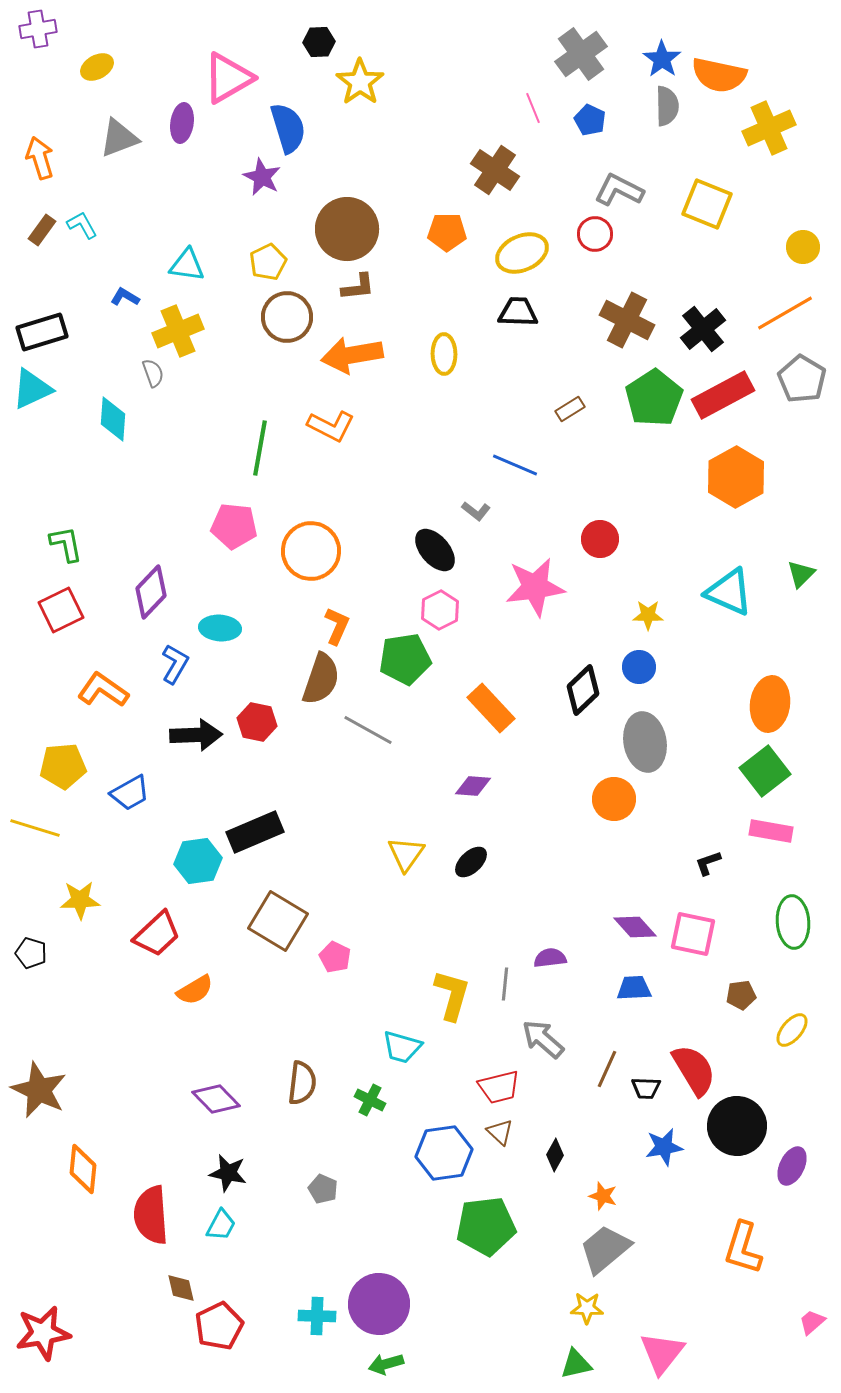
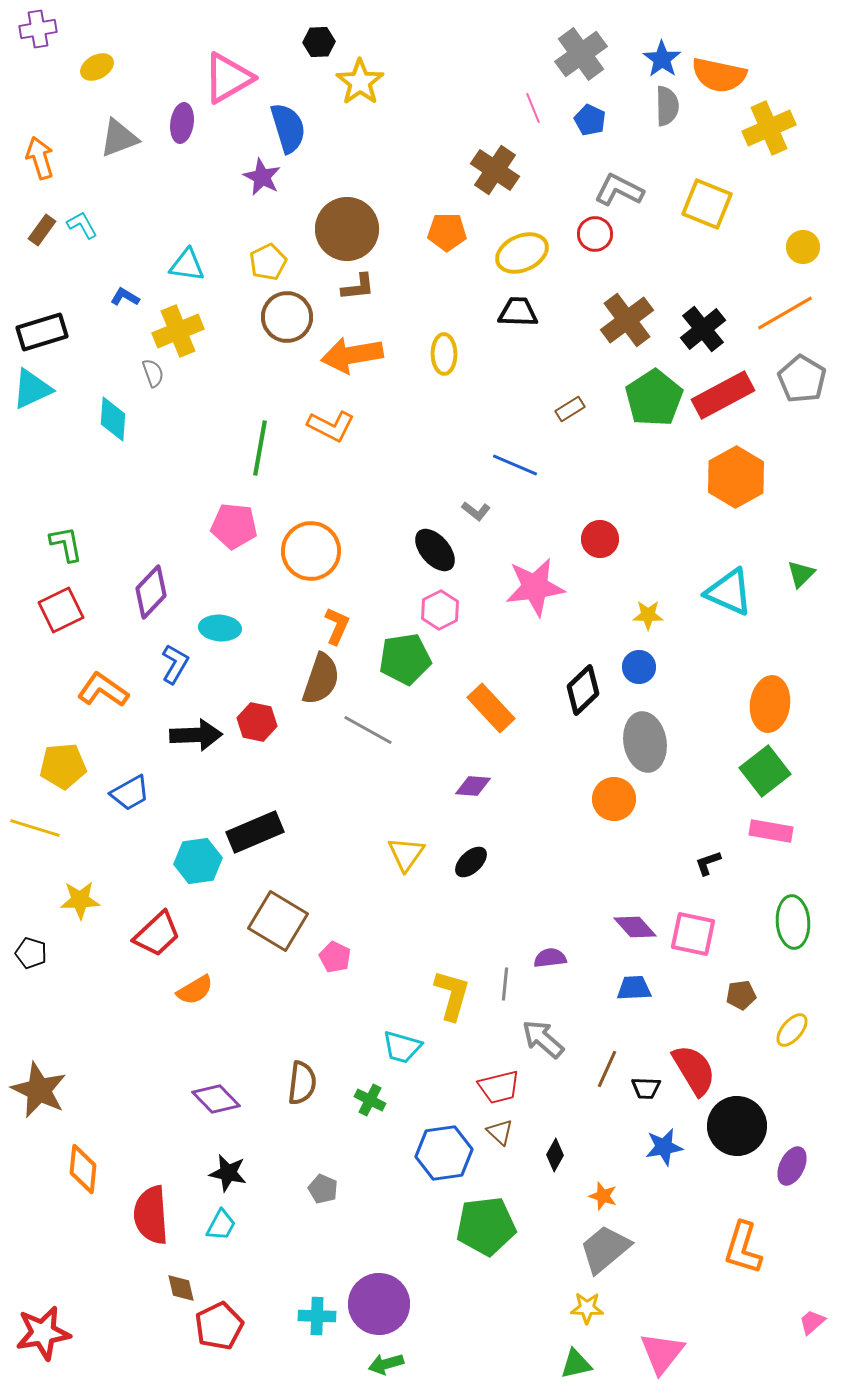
brown cross at (627, 320): rotated 26 degrees clockwise
